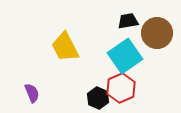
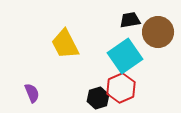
black trapezoid: moved 2 px right, 1 px up
brown circle: moved 1 px right, 1 px up
yellow trapezoid: moved 3 px up
black hexagon: rotated 20 degrees clockwise
